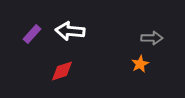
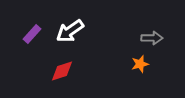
white arrow: rotated 40 degrees counterclockwise
orange star: rotated 12 degrees clockwise
